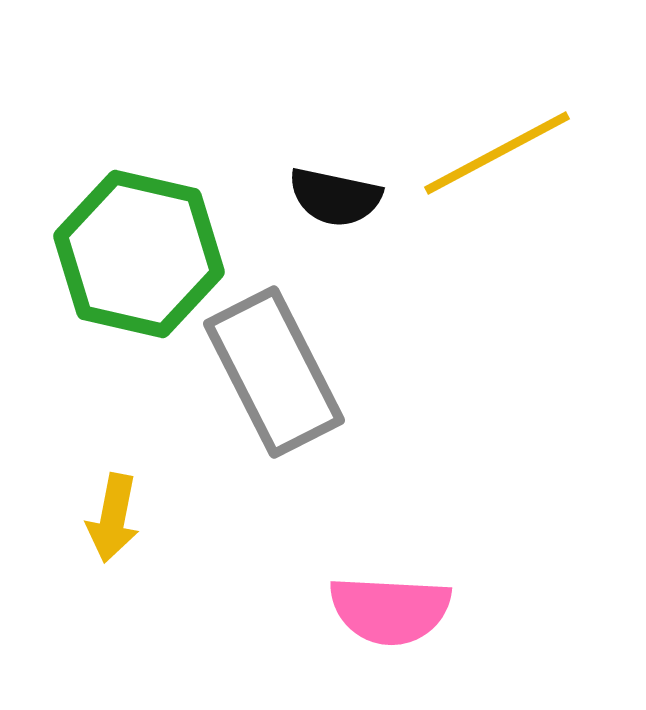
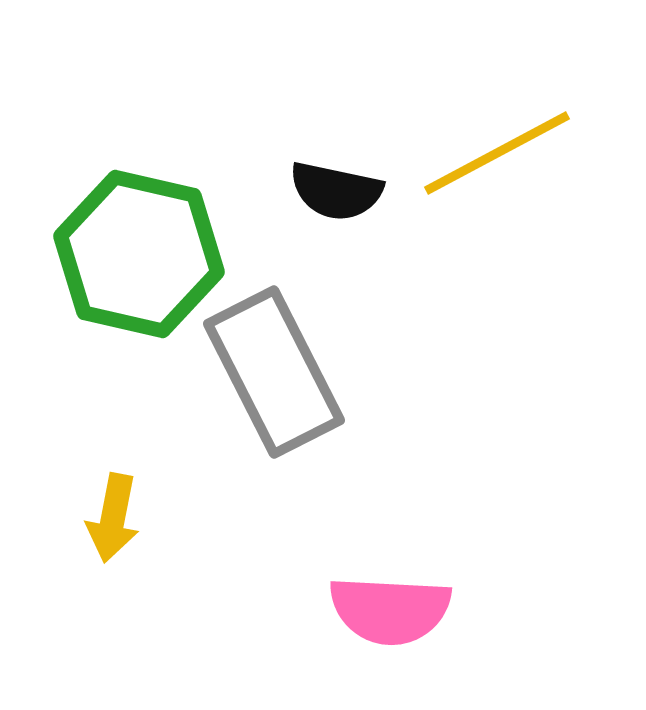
black semicircle: moved 1 px right, 6 px up
